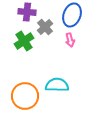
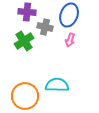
blue ellipse: moved 3 px left
gray cross: rotated 35 degrees counterclockwise
pink arrow: rotated 32 degrees clockwise
